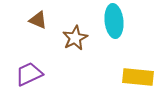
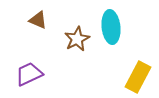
cyan ellipse: moved 3 px left, 6 px down
brown star: moved 2 px right, 1 px down
yellow rectangle: rotated 68 degrees counterclockwise
